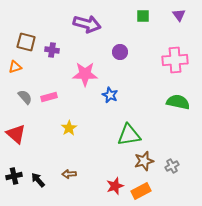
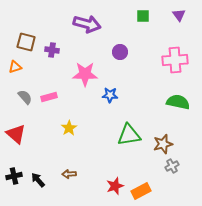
blue star: rotated 21 degrees counterclockwise
brown star: moved 19 px right, 17 px up
